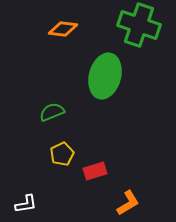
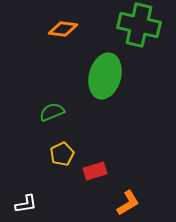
green cross: rotated 6 degrees counterclockwise
